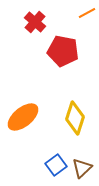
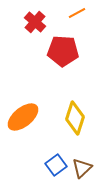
orange line: moved 10 px left
red pentagon: rotated 8 degrees counterclockwise
